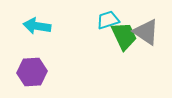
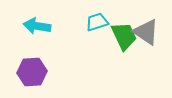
cyan trapezoid: moved 11 px left, 2 px down
